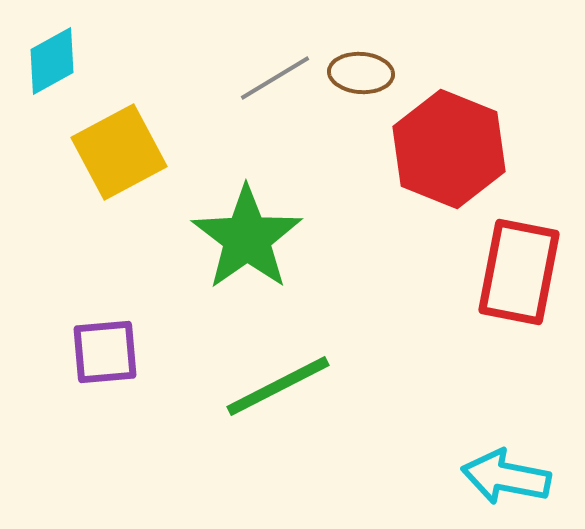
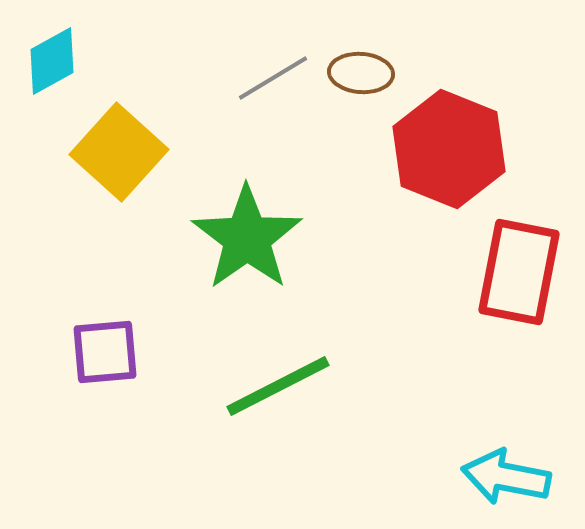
gray line: moved 2 px left
yellow square: rotated 20 degrees counterclockwise
